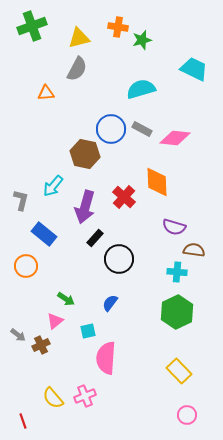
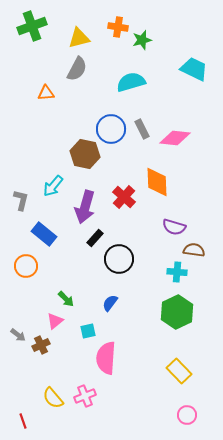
cyan semicircle: moved 10 px left, 7 px up
gray rectangle: rotated 36 degrees clockwise
green arrow: rotated 12 degrees clockwise
